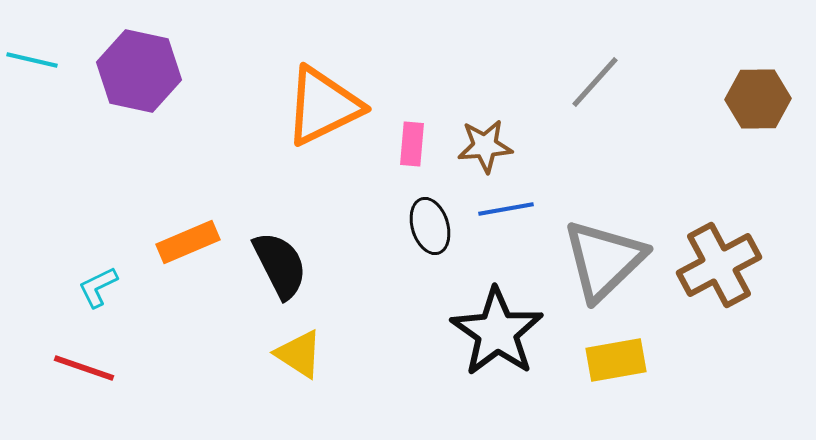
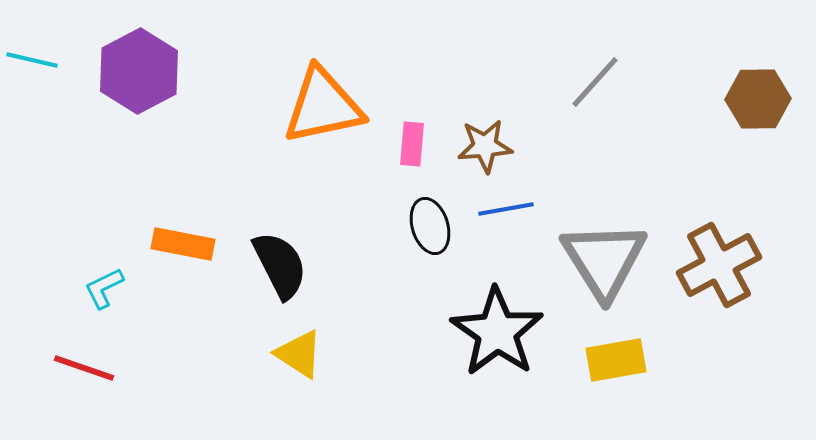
purple hexagon: rotated 20 degrees clockwise
orange triangle: rotated 14 degrees clockwise
orange rectangle: moved 5 px left, 2 px down; rotated 34 degrees clockwise
gray triangle: rotated 18 degrees counterclockwise
cyan L-shape: moved 6 px right, 1 px down
